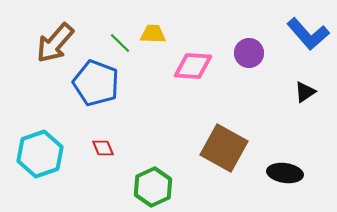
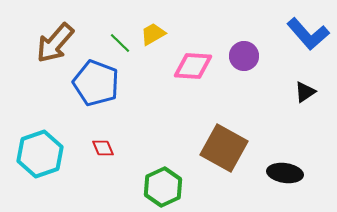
yellow trapezoid: rotated 32 degrees counterclockwise
purple circle: moved 5 px left, 3 px down
green hexagon: moved 10 px right
